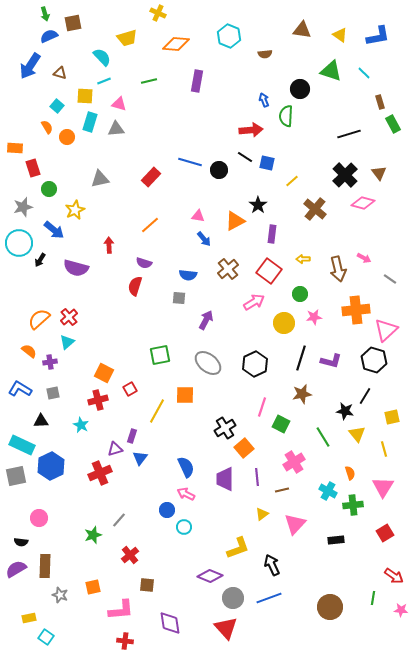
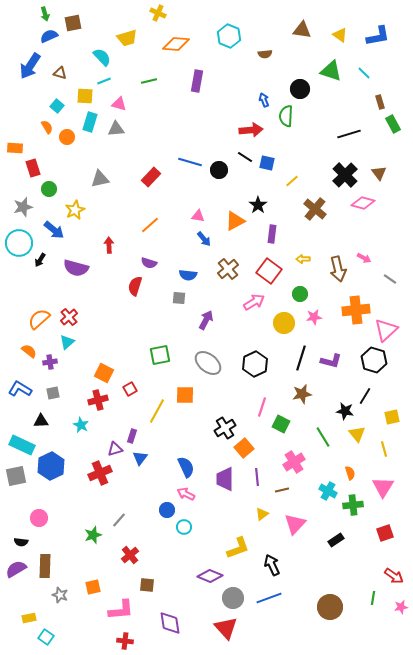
purple semicircle at (144, 263): moved 5 px right
red square at (385, 533): rotated 12 degrees clockwise
black rectangle at (336, 540): rotated 28 degrees counterclockwise
pink star at (401, 610): moved 3 px up; rotated 16 degrees counterclockwise
